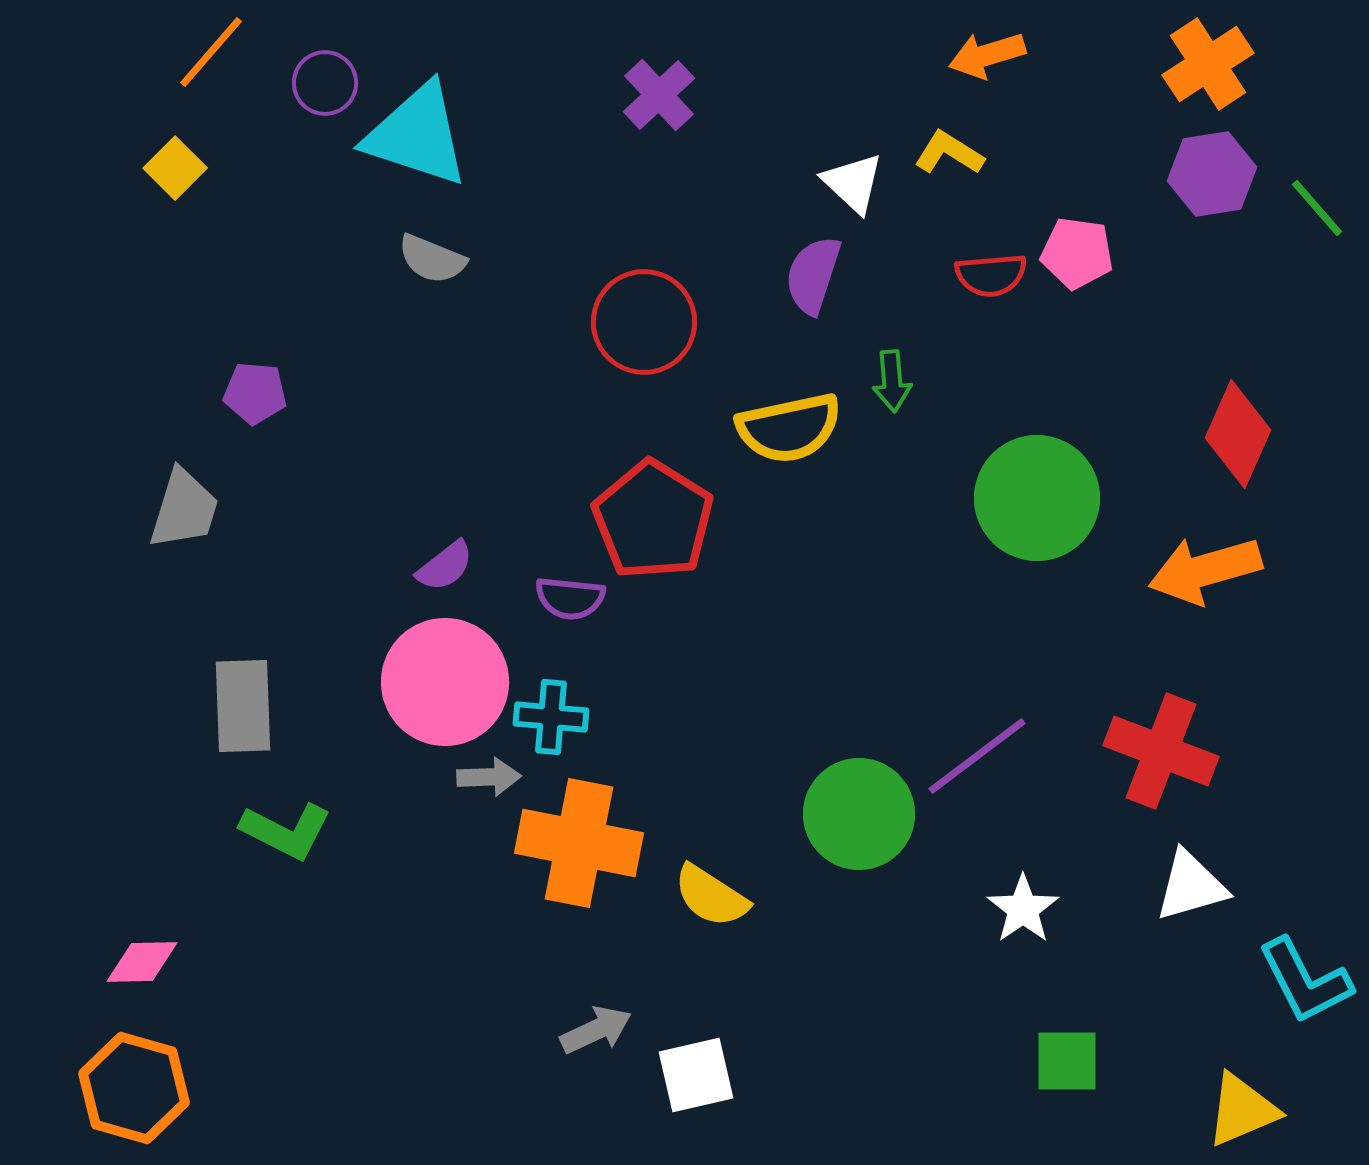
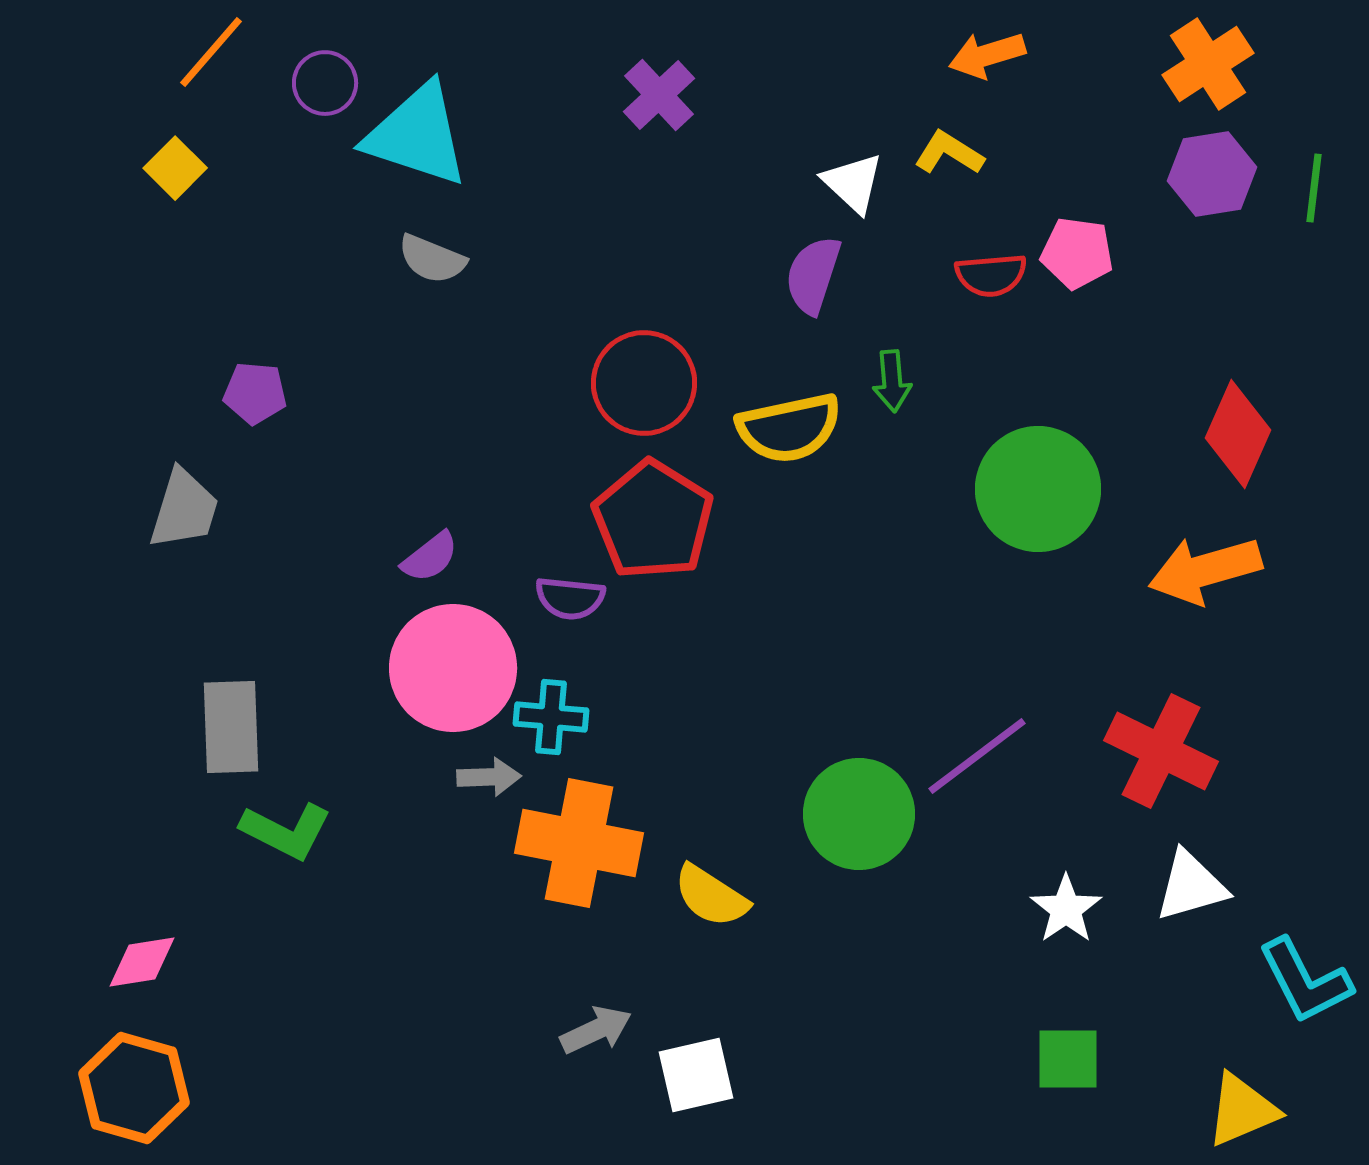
green line at (1317, 208): moved 3 px left, 20 px up; rotated 48 degrees clockwise
red circle at (644, 322): moved 61 px down
green circle at (1037, 498): moved 1 px right, 9 px up
purple semicircle at (445, 566): moved 15 px left, 9 px up
pink circle at (445, 682): moved 8 px right, 14 px up
gray rectangle at (243, 706): moved 12 px left, 21 px down
red cross at (1161, 751): rotated 5 degrees clockwise
white star at (1023, 909): moved 43 px right
pink diamond at (142, 962): rotated 8 degrees counterclockwise
green square at (1067, 1061): moved 1 px right, 2 px up
